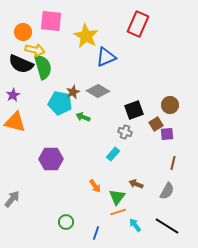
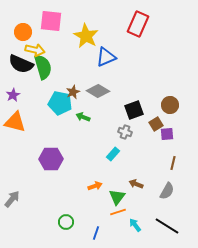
orange arrow: rotated 72 degrees counterclockwise
